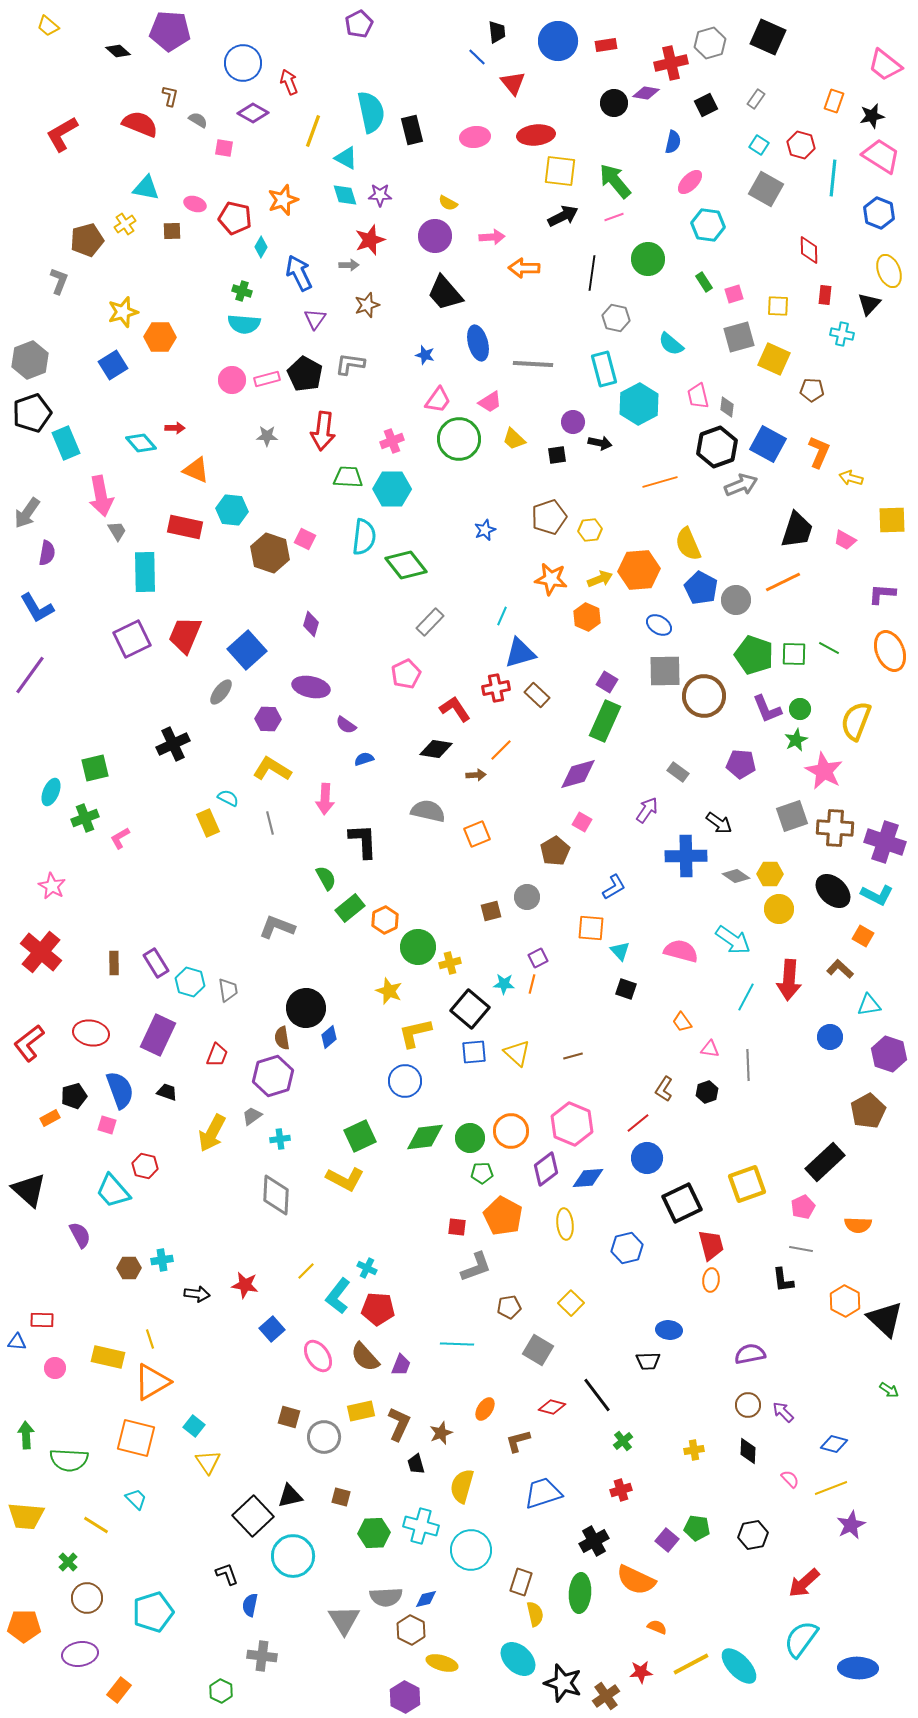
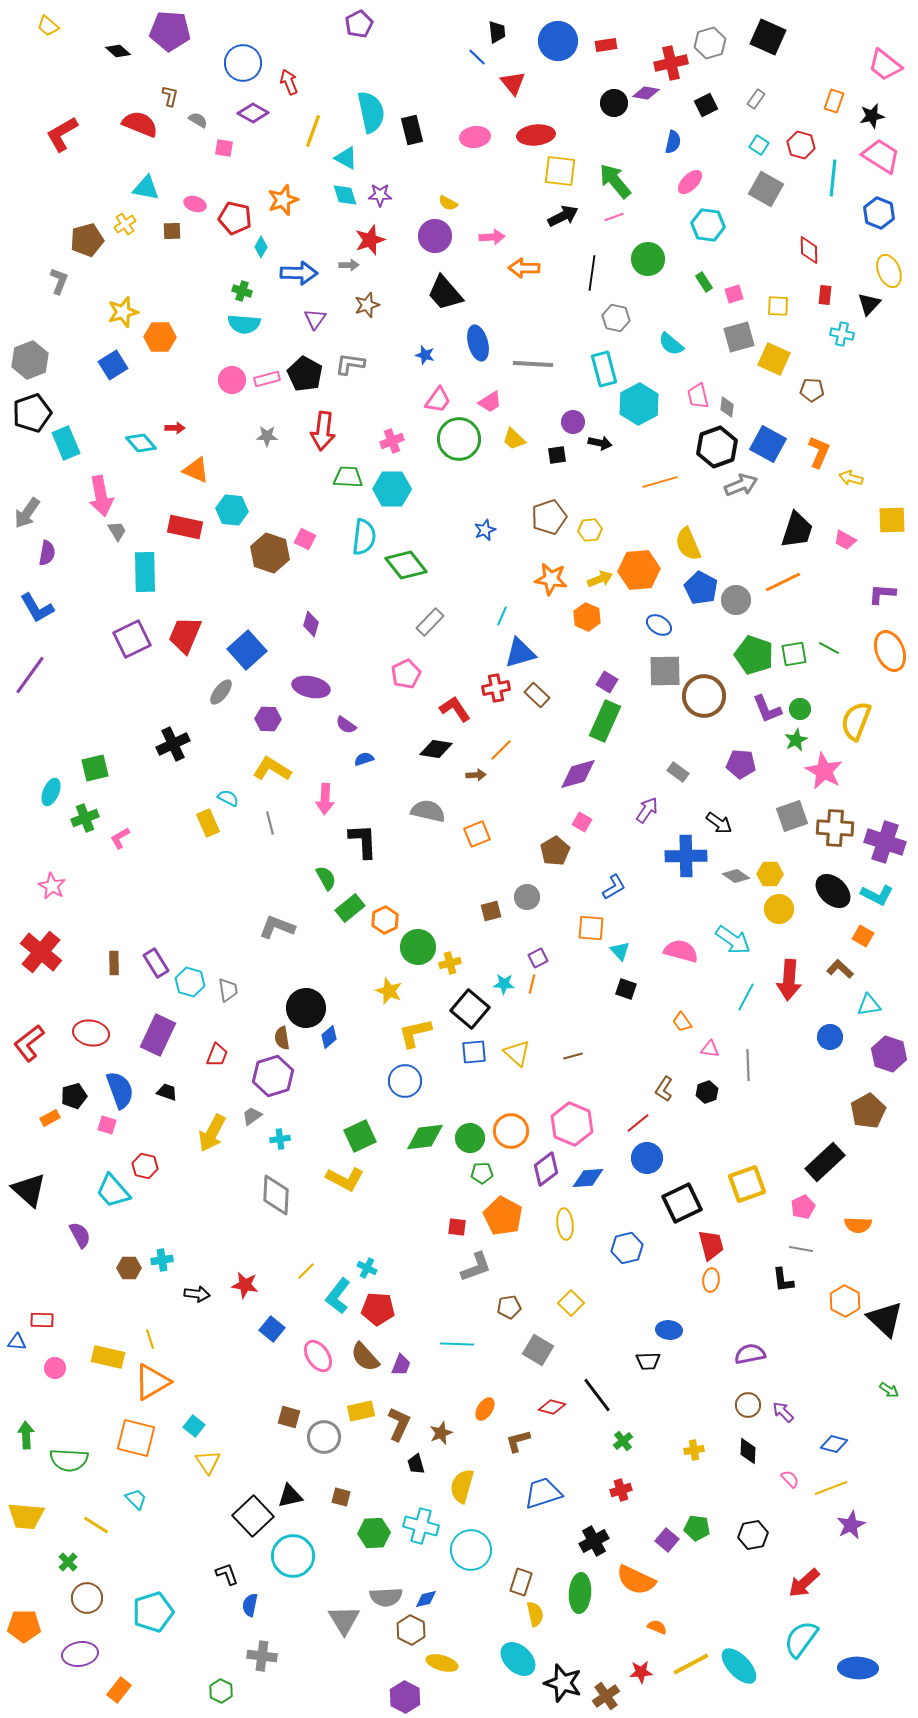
blue arrow at (299, 273): rotated 117 degrees clockwise
green square at (794, 654): rotated 12 degrees counterclockwise
blue square at (272, 1329): rotated 10 degrees counterclockwise
